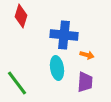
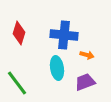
red diamond: moved 2 px left, 17 px down
purple trapezoid: rotated 115 degrees counterclockwise
